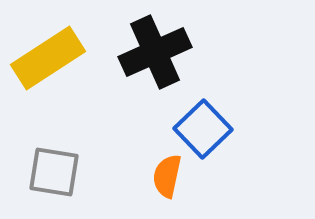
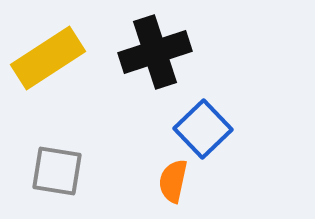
black cross: rotated 6 degrees clockwise
gray square: moved 3 px right, 1 px up
orange semicircle: moved 6 px right, 5 px down
